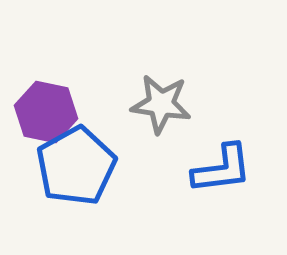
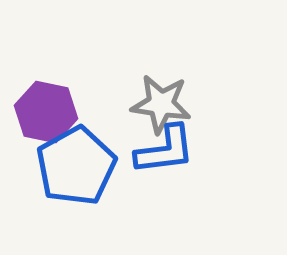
blue L-shape: moved 57 px left, 19 px up
